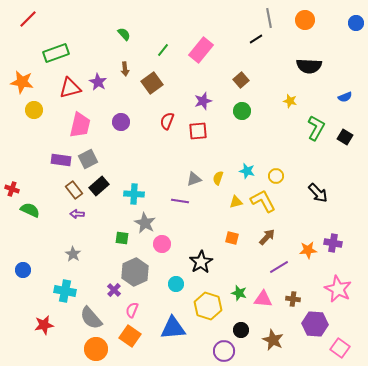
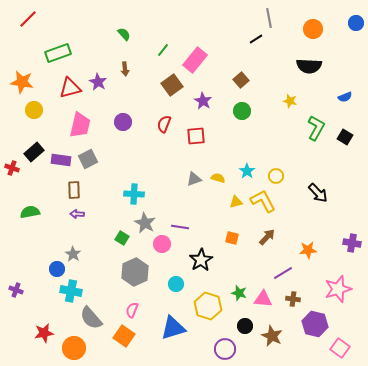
orange circle at (305, 20): moved 8 px right, 9 px down
pink rectangle at (201, 50): moved 6 px left, 10 px down
green rectangle at (56, 53): moved 2 px right
brown square at (152, 83): moved 20 px right, 2 px down
purple star at (203, 101): rotated 24 degrees counterclockwise
red semicircle at (167, 121): moved 3 px left, 3 px down
purple circle at (121, 122): moved 2 px right
red square at (198, 131): moved 2 px left, 5 px down
cyan star at (247, 171): rotated 21 degrees clockwise
yellow semicircle at (218, 178): rotated 88 degrees clockwise
black rectangle at (99, 186): moved 65 px left, 34 px up
red cross at (12, 189): moved 21 px up
brown rectangle at (74, 190): rotated 36 degrees clockwise
purple line at (180, 201): moved 26 px down
green semicircle at (30, 210): moved 2 px down; rotated 36 degrees counterclockwise
green square at (122, 238): rotated 24 degrees clockwise
purple cross at (333, 243): moved 19 px right
black star at (201, 262): moved 2 px up
purple line at (279, 267): moved 4 px right, 6 px down
blue circle at (23, 270): moved 34 px right, 1 px up
pink star at (338, 289): rotated 28 degrees clockwise
purple cross at (114, 290): moved 98 px left; rotated 24 degrees counterclockwise
cyan cross at (65, 291): moved 6 px right
purple hexagon at (315, 324): rotated 10 degrees clockwise
red star at (44, 325): moved 8 px down
blue triangle at (173, 328): rotated 12 degrees counterclockwise
black circle at (241, 330): moved 4 px right, 4 px up
orange square at (130, 336): moved 6 px left
brown star at (273, 340): moved 1 px left, 4 px up
orange circle at (96, 349): moved 22 px left, 1 px up
purple circle at (224, 351): moved 1 px right, 2 px up
